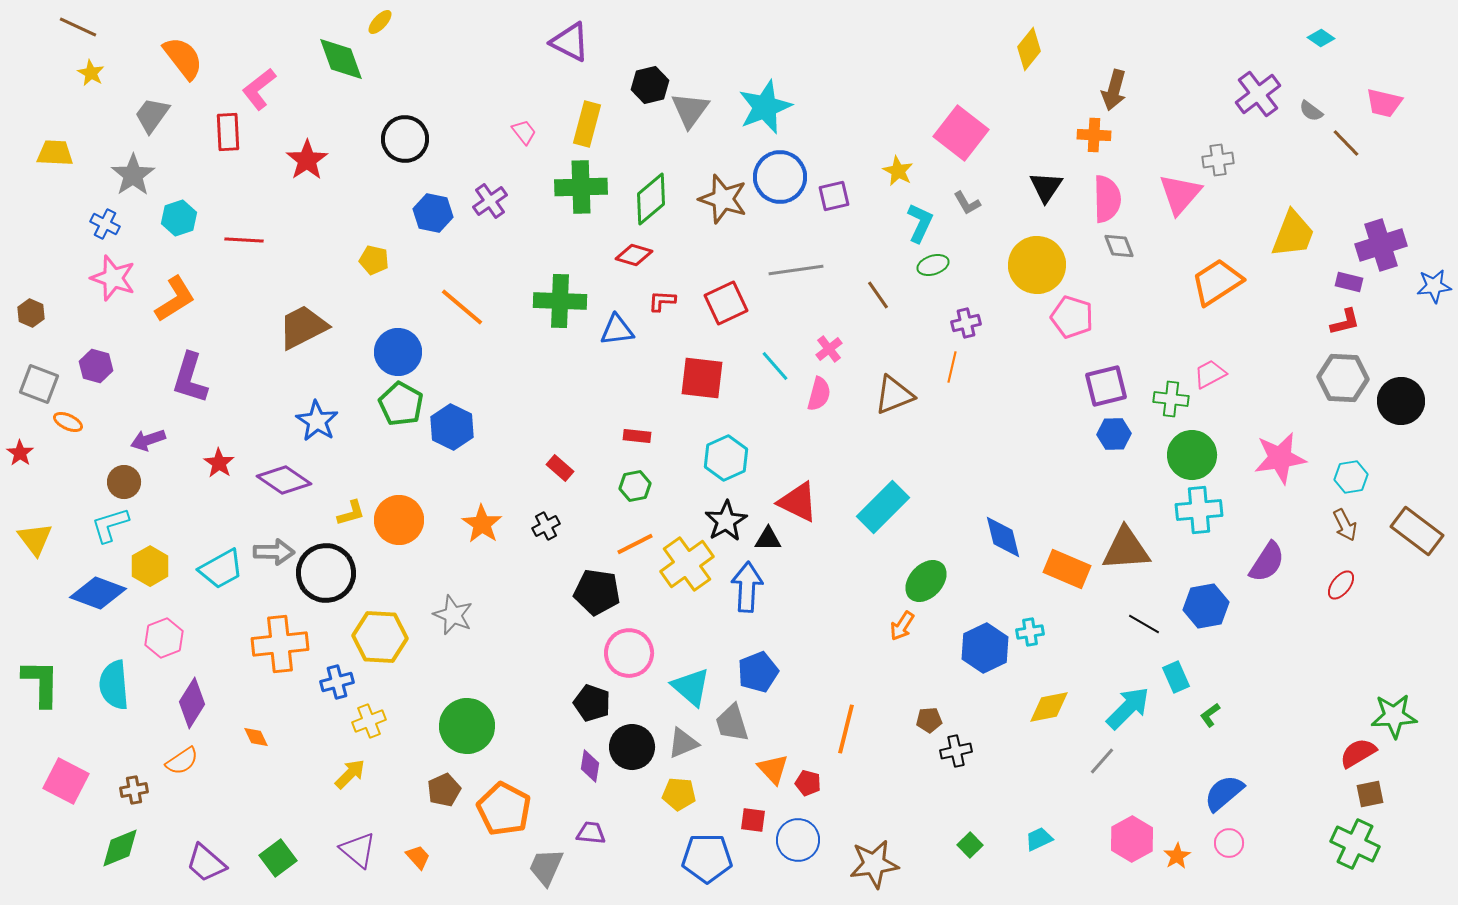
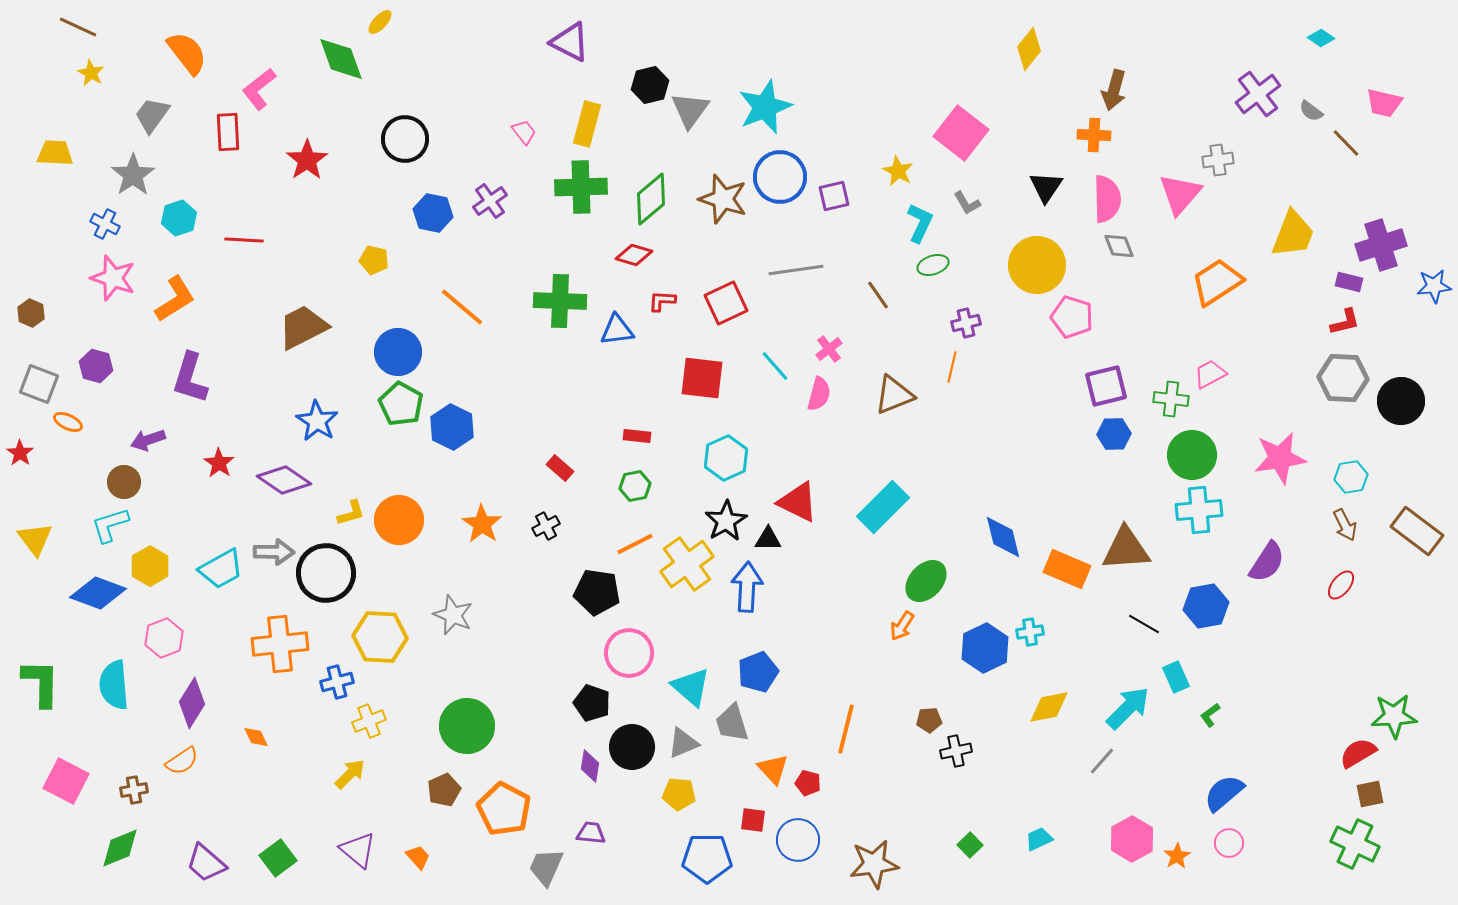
orange semicircle at (183, 58): moved 4 px right, 5 px up
